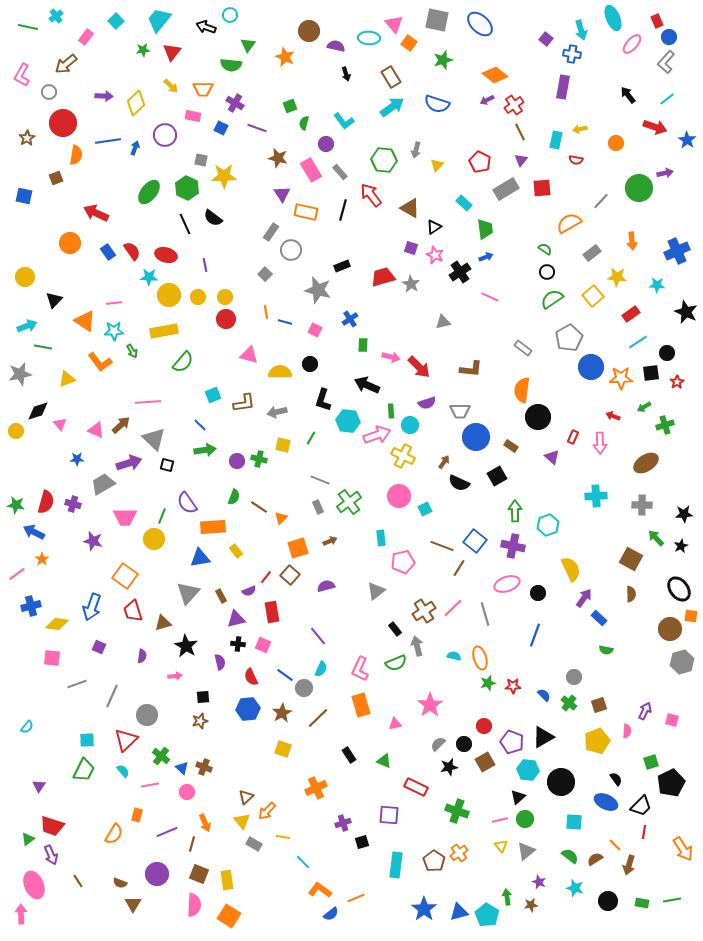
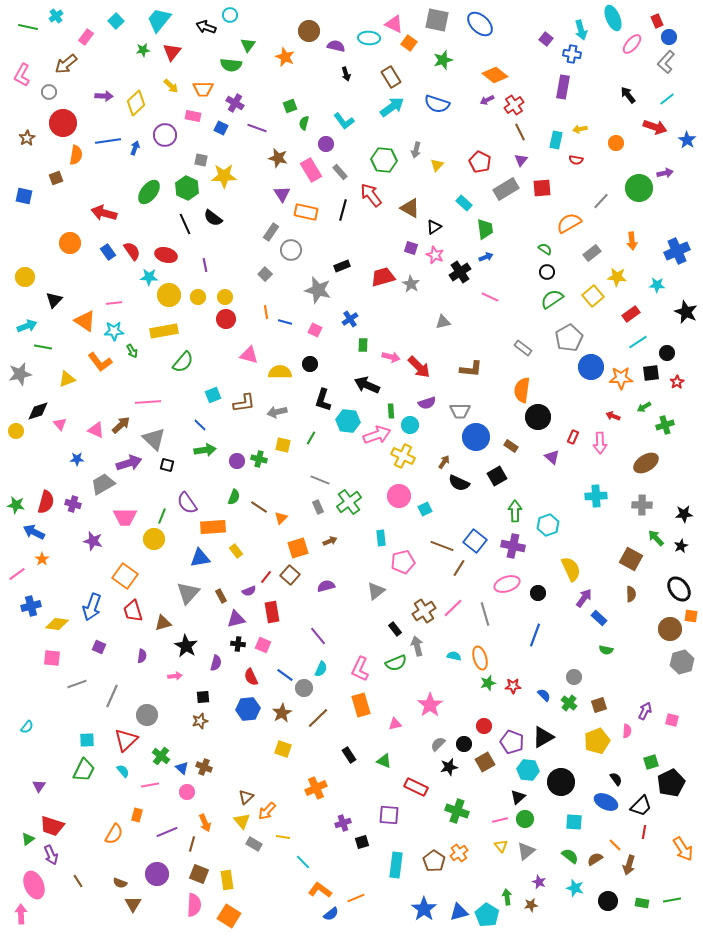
pink triangle at (394, 24): rotated 24 degrees counterclockwise
red arrow at (96, 213): moved 8 px right; rotated 10 degrees counterclockwise
purple semicircle at (220, 662): moved 4 px left, 1 px down; rotated 28 degrees clockwise
